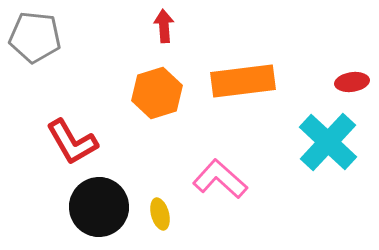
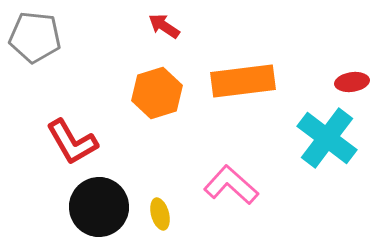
red arrow: rotated 52 degrees counterclockwise
cyan cross: moved 1 px left, 4 px up; rotated 6 degrees counterclockwise
pink L-shape: moved 11 px right, 6 px down
